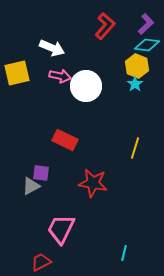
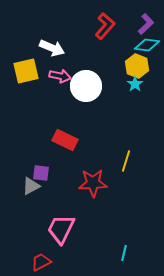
yellow square: moved 9 px right, 2 px up
yellow line: moved 9 px left, 13 px down
red star: rotated 12 degrees counterclockwise
